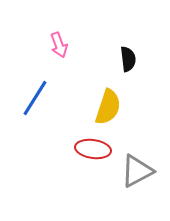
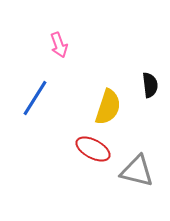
black semicircle: moved 22 px right, 26 px down
red ellipse: rotated 20 degrees clockwise
gray triangle: rotated 42 degrees clockwise
